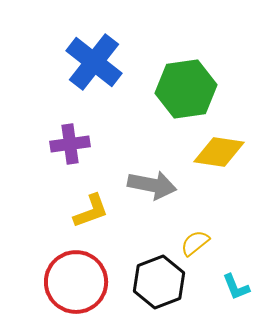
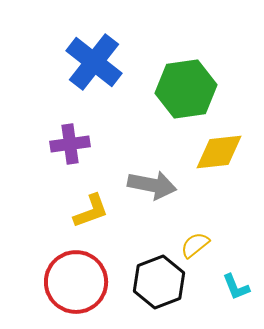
yellow diamond: rotated 15 degrees counterclockwise
yellow semicircle: moved 2 px down
